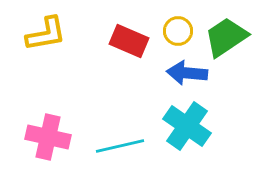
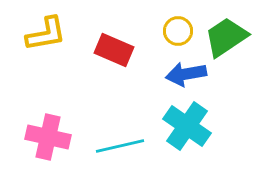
red rectangle: moved 15 px left, 9 px down
blue arrow: moved 1 px left, 1 px down; rotated 15 degrees counterclockwise
